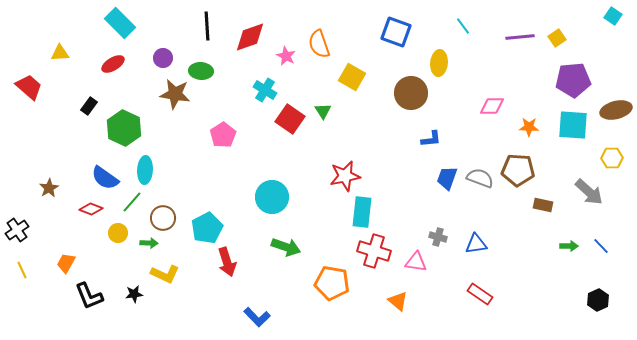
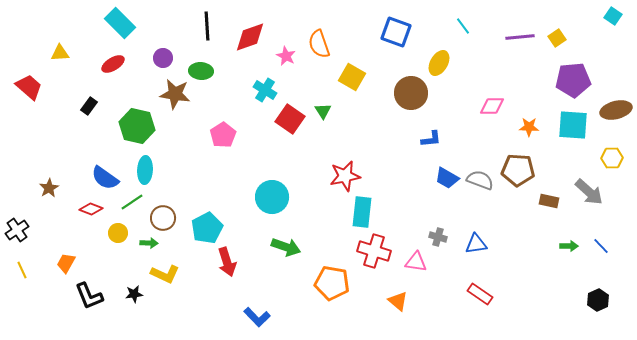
yellow ellipse at (439, 63): rotated 25 degrees clockwise
green hexagon at (124, 128): moved 13 px right, 2 px up; rotated 12 degrees counterclockwise
blue trapezoid at (447, 178): rotated 80 degrees counterclockwise
gray semicircle at (480, 178): moved 2 px down
green line at (132, 202): rotated 15 degrees clockwise
brown rectangle at (543, 205): moved 6 px right, 4 px up
